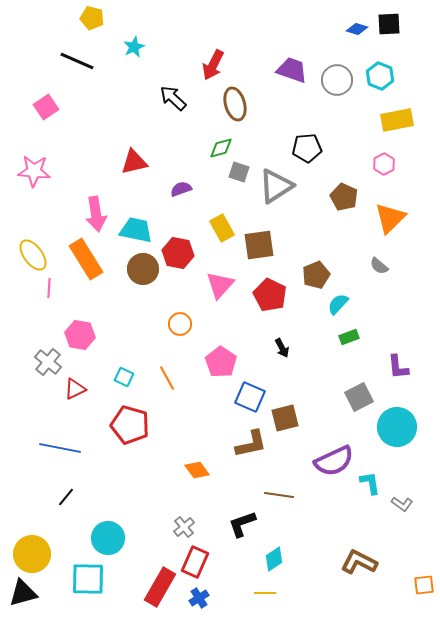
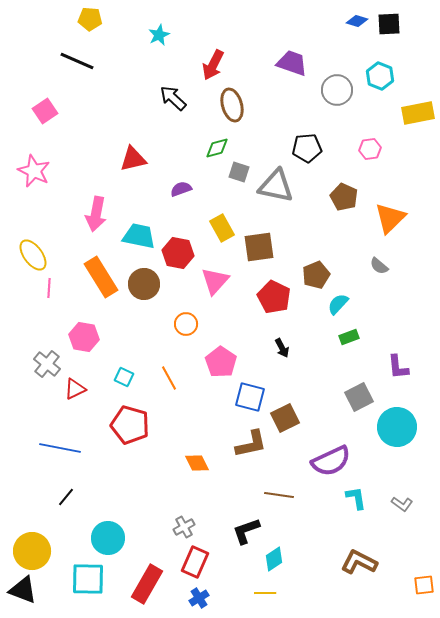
yellow pentagon at (92, 18): moved 2 px left, 1 px down; rotated 10 degrees counterclockwise
blue diamond at (357, 29): moved 8 px up
cyan star at (134, 47): moved 25 px right, 12 px up
purple trapezoid at (292, 70): moved 7 px up
gray circle at (337, 80): moved 10 px down
brown ellipse at (235, 104): moved 3 px left, 1 px down
pink square at (46, 107): moved 1 px left, 4 px down
yellow rectangle at (397, 120): moved 21 px right, 7 px up
green diamond at (221, 148): moved 4 px left
red triangle at (134, 162): moved 1 px left, 3 px up
pink hexagon at (384, 164): moved 14 px left, 15 px up; rotated 20 degrees clockwise
pink star at (34, 171): rotated 20 degrees clockwise
gray triangle at (276, 186): rotated 45 degrees clockwise
pink arrow at (96, 214): rotated 20 degrees clockwise
cyan trapezoid at (136, 230): moved 3 px right, 6 px down
brown square at (259, 245): moved 2 px down
orange rectangle at (86, 259): moved 15 px right, 18 px down
brown circle at (143, 269): moved 1 px right, 15 px down
pink triangle at (220, 285): moved 5 px left, 4 px up
red pentagon at (270, 295): moved 4 px right, 2 px down
orange circle at (180, 324): moved 6 px right
pink hexagon at (80, 335): moved 4 px right, 2 px down
gray cross at (48, 362): moved 1 px left, 2 px down
orange line at (167, 378): moved 2 px right
blue square at (250, 397): rotated 8 degrees counterclockwise
brown square at (285, 418): rotated 12 degrees counterclockwise
purple semicircle at (334, 461): moved 3 px left
orange diamond at (197, 470): moved 7 px up; rotated 10 degrees clockwise
cyan L-shape at (370, 483): moved 14 px left, 15 px down
black L-shape at (242, 524): moved 4 px right, 7 px down
gray cross at (184, 527): rotated 10 degrees clockwise
yellow circle at (32, 554): moved 3 px up
red rectangle at (160, 587): moved 13 px left, 3 px up
black triangle at (23, 593): moved 3 px up; rotated 36 degrees clockwise
